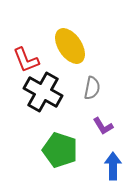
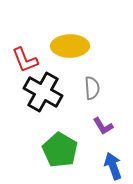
yellow ellipse: rotated 57 degrees counterclockwise
red L-shape: moved 1 px left
gray semicircle: rotated 15 degrees counterclockwise
green pentagon: rotated 12 degrees clockwise
blue arrow: rotated 20 degrees counterclockwise
